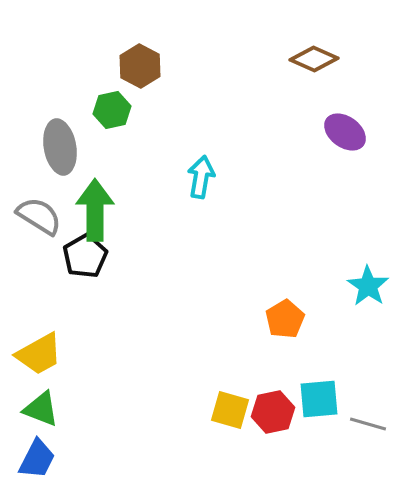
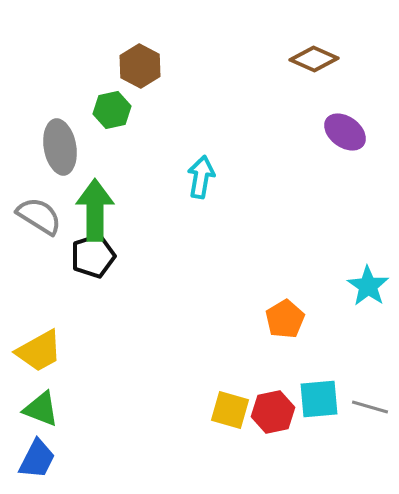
black pentagon: moved 8 px right; rotated 12 degrees clockwise
yellow trapezoid: moved 3 px up
gray line: moved 2 px right, 17 px up
